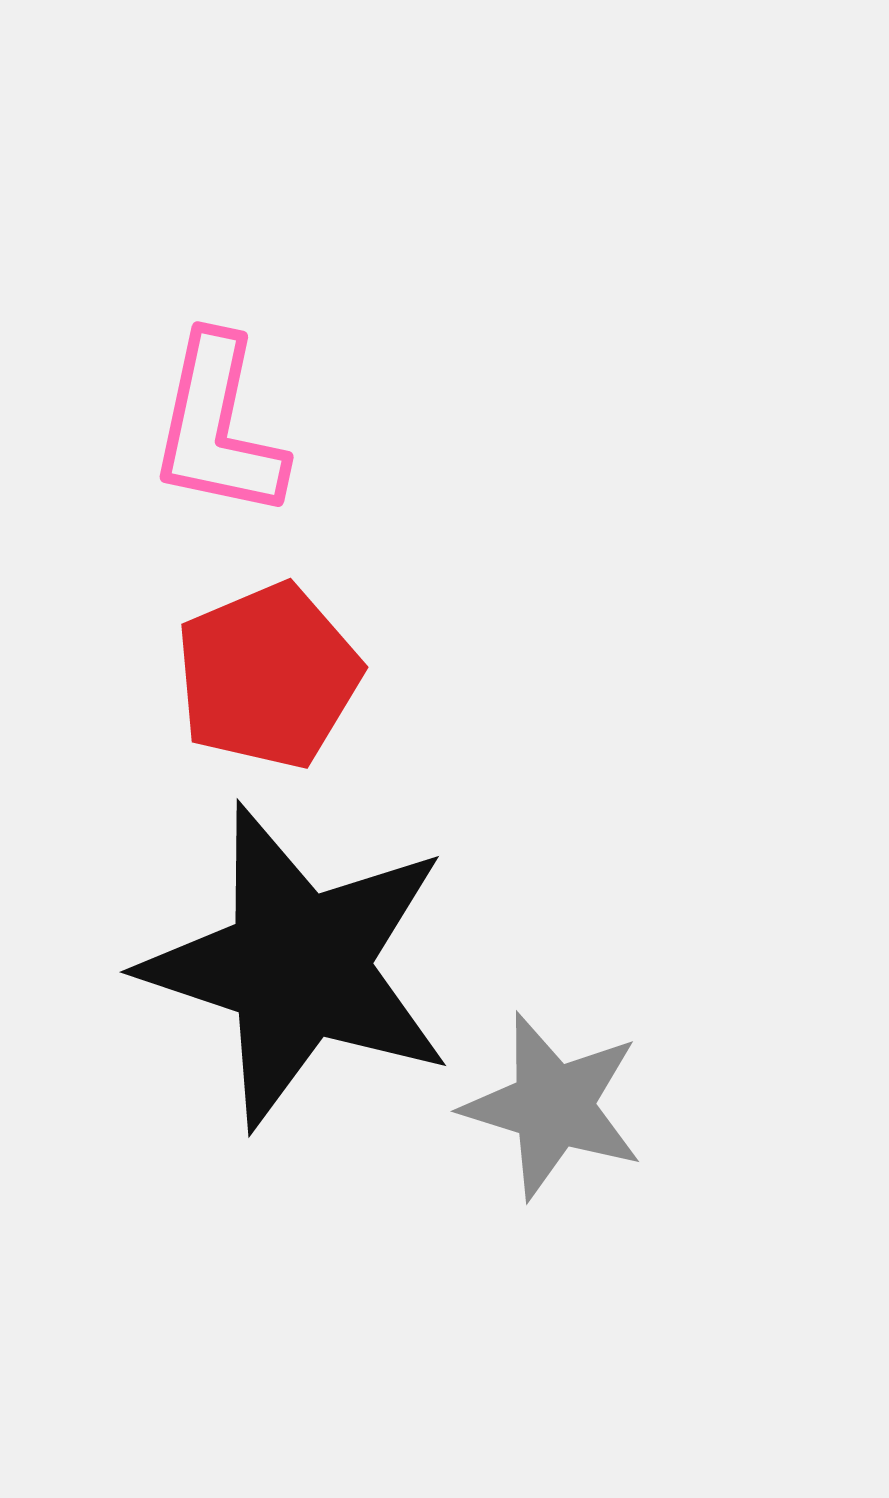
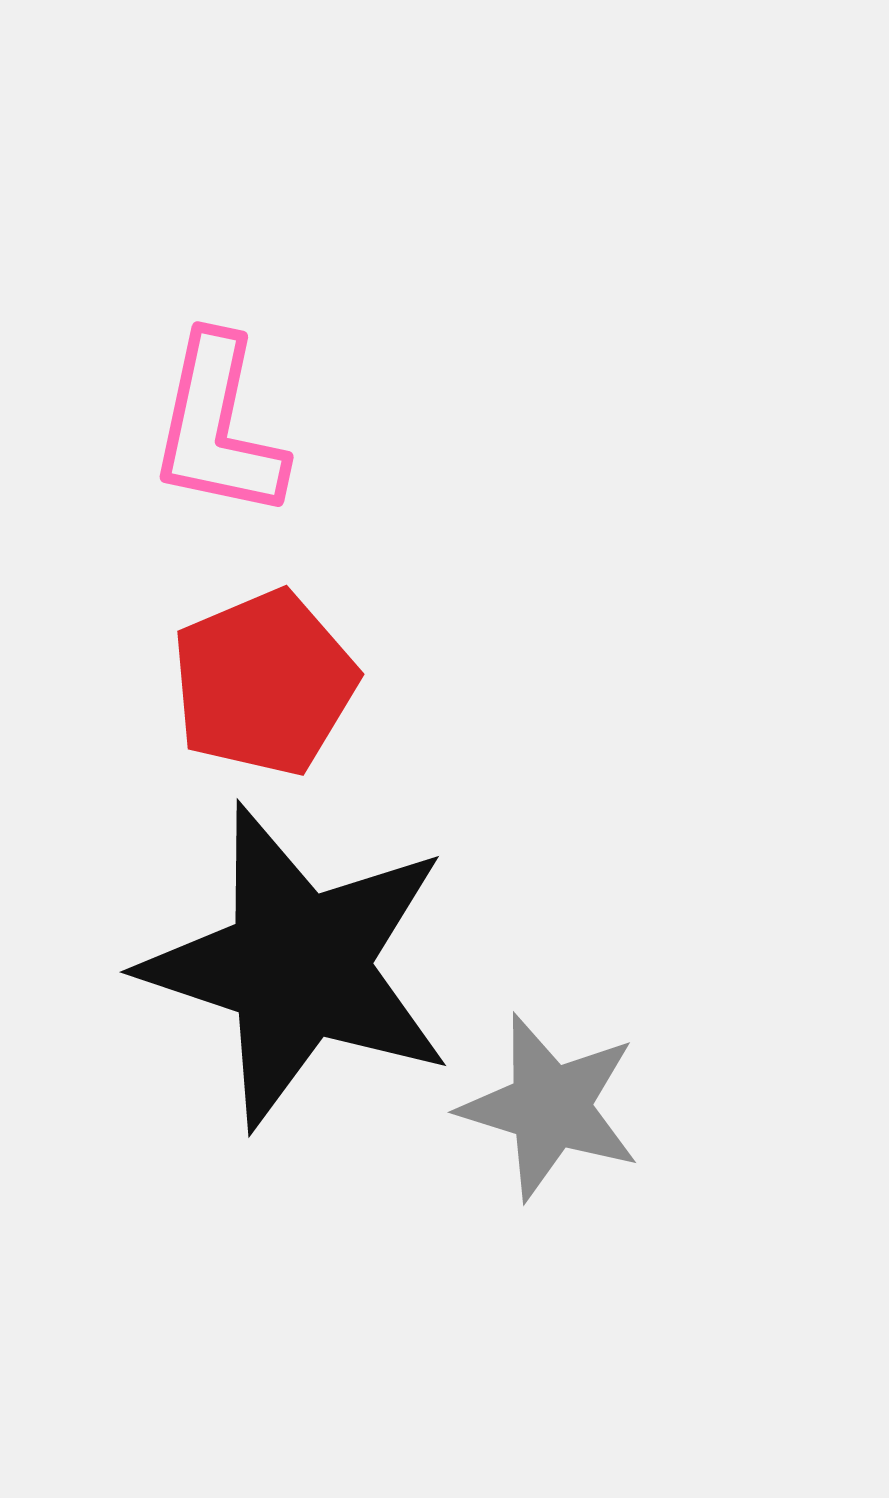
red pentagon: moved 4 px left, 7 px down
gray star: moved 3 px left, 1 px down
